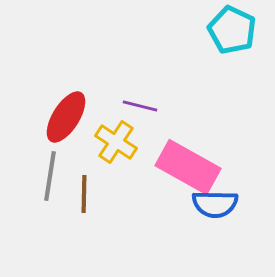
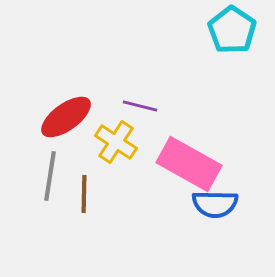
cyan pentagon: rotated 9 degrees clockwise
red ellipse: rotated 22 degrees clockwise
pink rectangle: moved 1 px right, 3 px up
